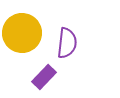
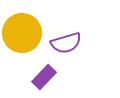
purple semicircle: moved 1 px left; rotated 68 degrees clockwise
